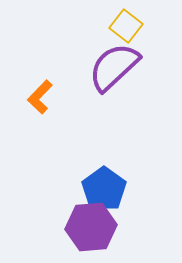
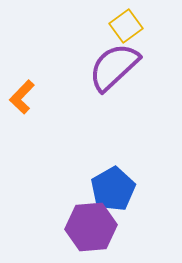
yellow square: rotated 16 degrees clockwise
orange L-shape: moved 18 px left
blue pentagon: moved 9 px right; rotated 6 degrees clockwise
